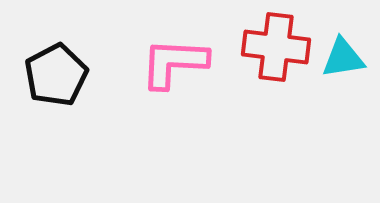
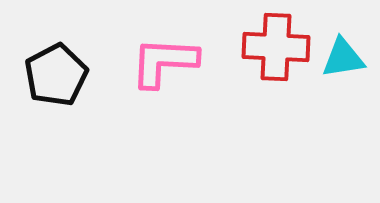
red cross: rotated 4 degrees counterclockwise
pink L-shape: moved 10 px left, 1 px up
